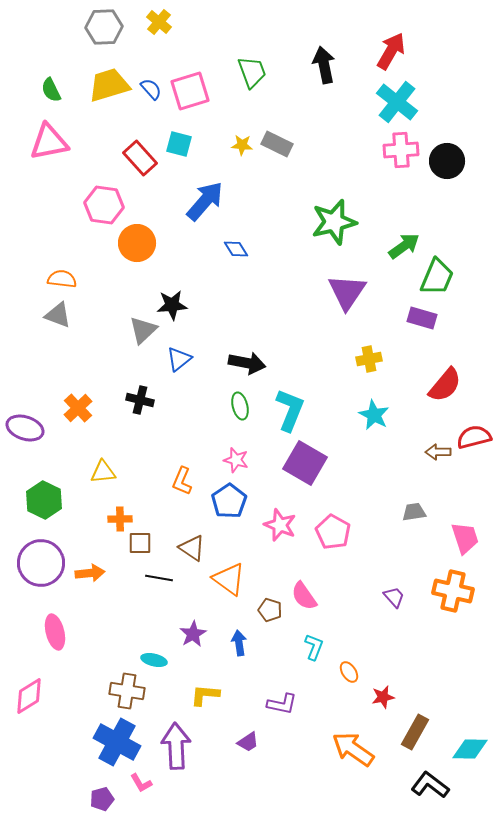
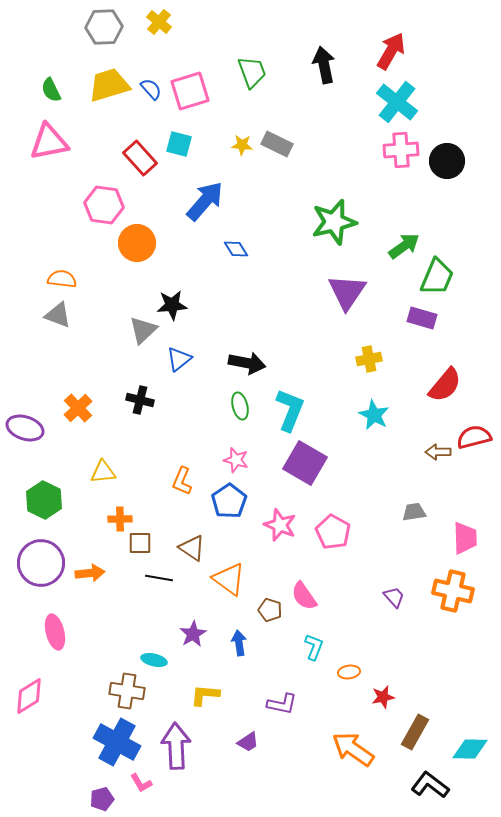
pink trapezoid at (465, 538): rotated 16 degrees clockwise
orange ellipse at (349, 672): rotated 65 degrees counterclockwise
